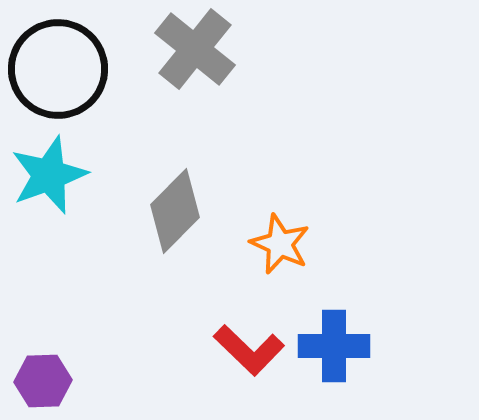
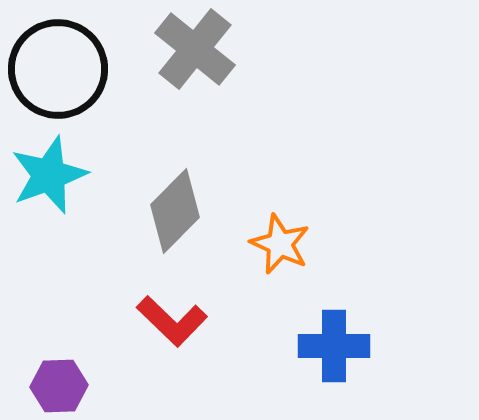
red L-shape: moved 77 px left, 29 px up
purple hexagon: moved 16 px right, 5 px down
